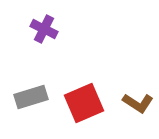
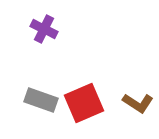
gray rectangle: moved 10 px right, 3 px down; rotated 36 degrees clockwise
